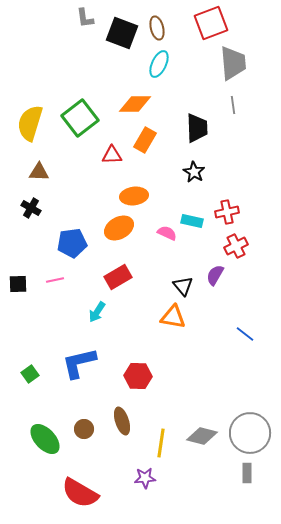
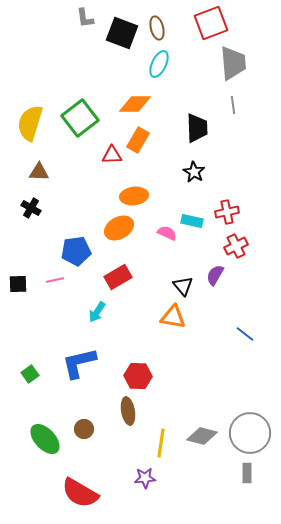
orange rectangle at (145, 140): moved 7 px left
blue pentagon at (72, 243): moved 4 px right, 8 px down
brown ellipse at (122, 421): moved 6 px right, 10 px up; rotated 8 degrees clockwise
